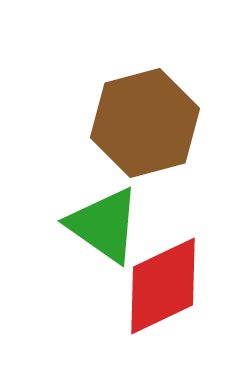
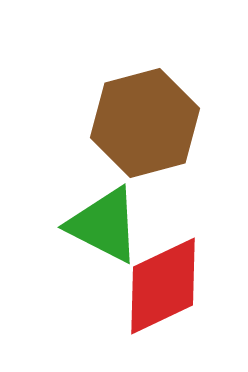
green triangle: rotated 8 degrees counterclockwise
